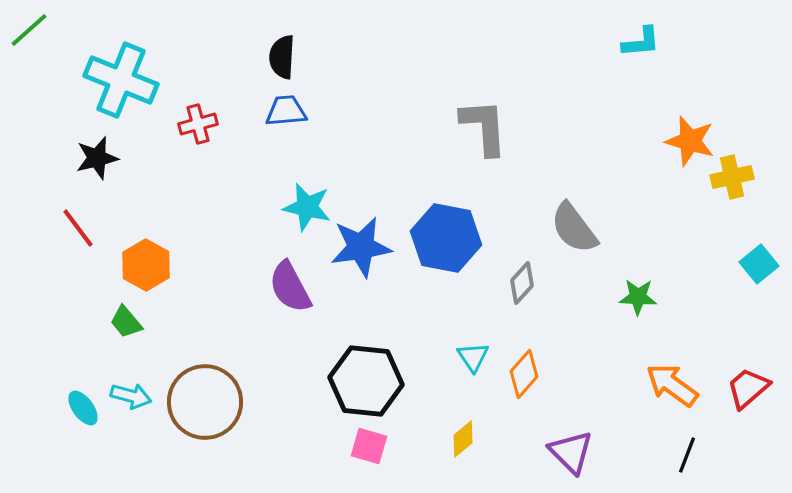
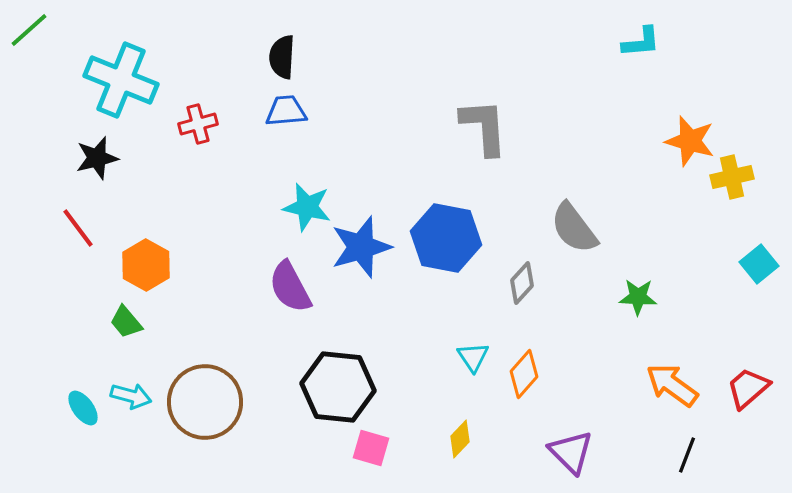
blue star: rotated 8 degrees counterclockwise
black hexagon: moved 28 px left, 6 px down
yellow diamond: moved 3 px left; rotated 6 degrees counterclockwise
pink square: moved 2 px right, 2 px down
